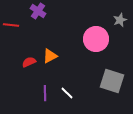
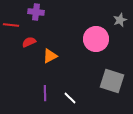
purple cross: moved 2 px left, 1 px down; rotated 28 degrees counterclockwise
red semicircle: moved 20 px up
white line: moved 3 px right, 5 px down
